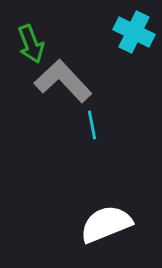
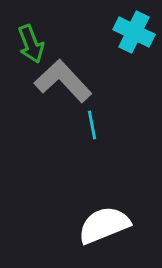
white semicircle: moved 2 px left, 1 px down
